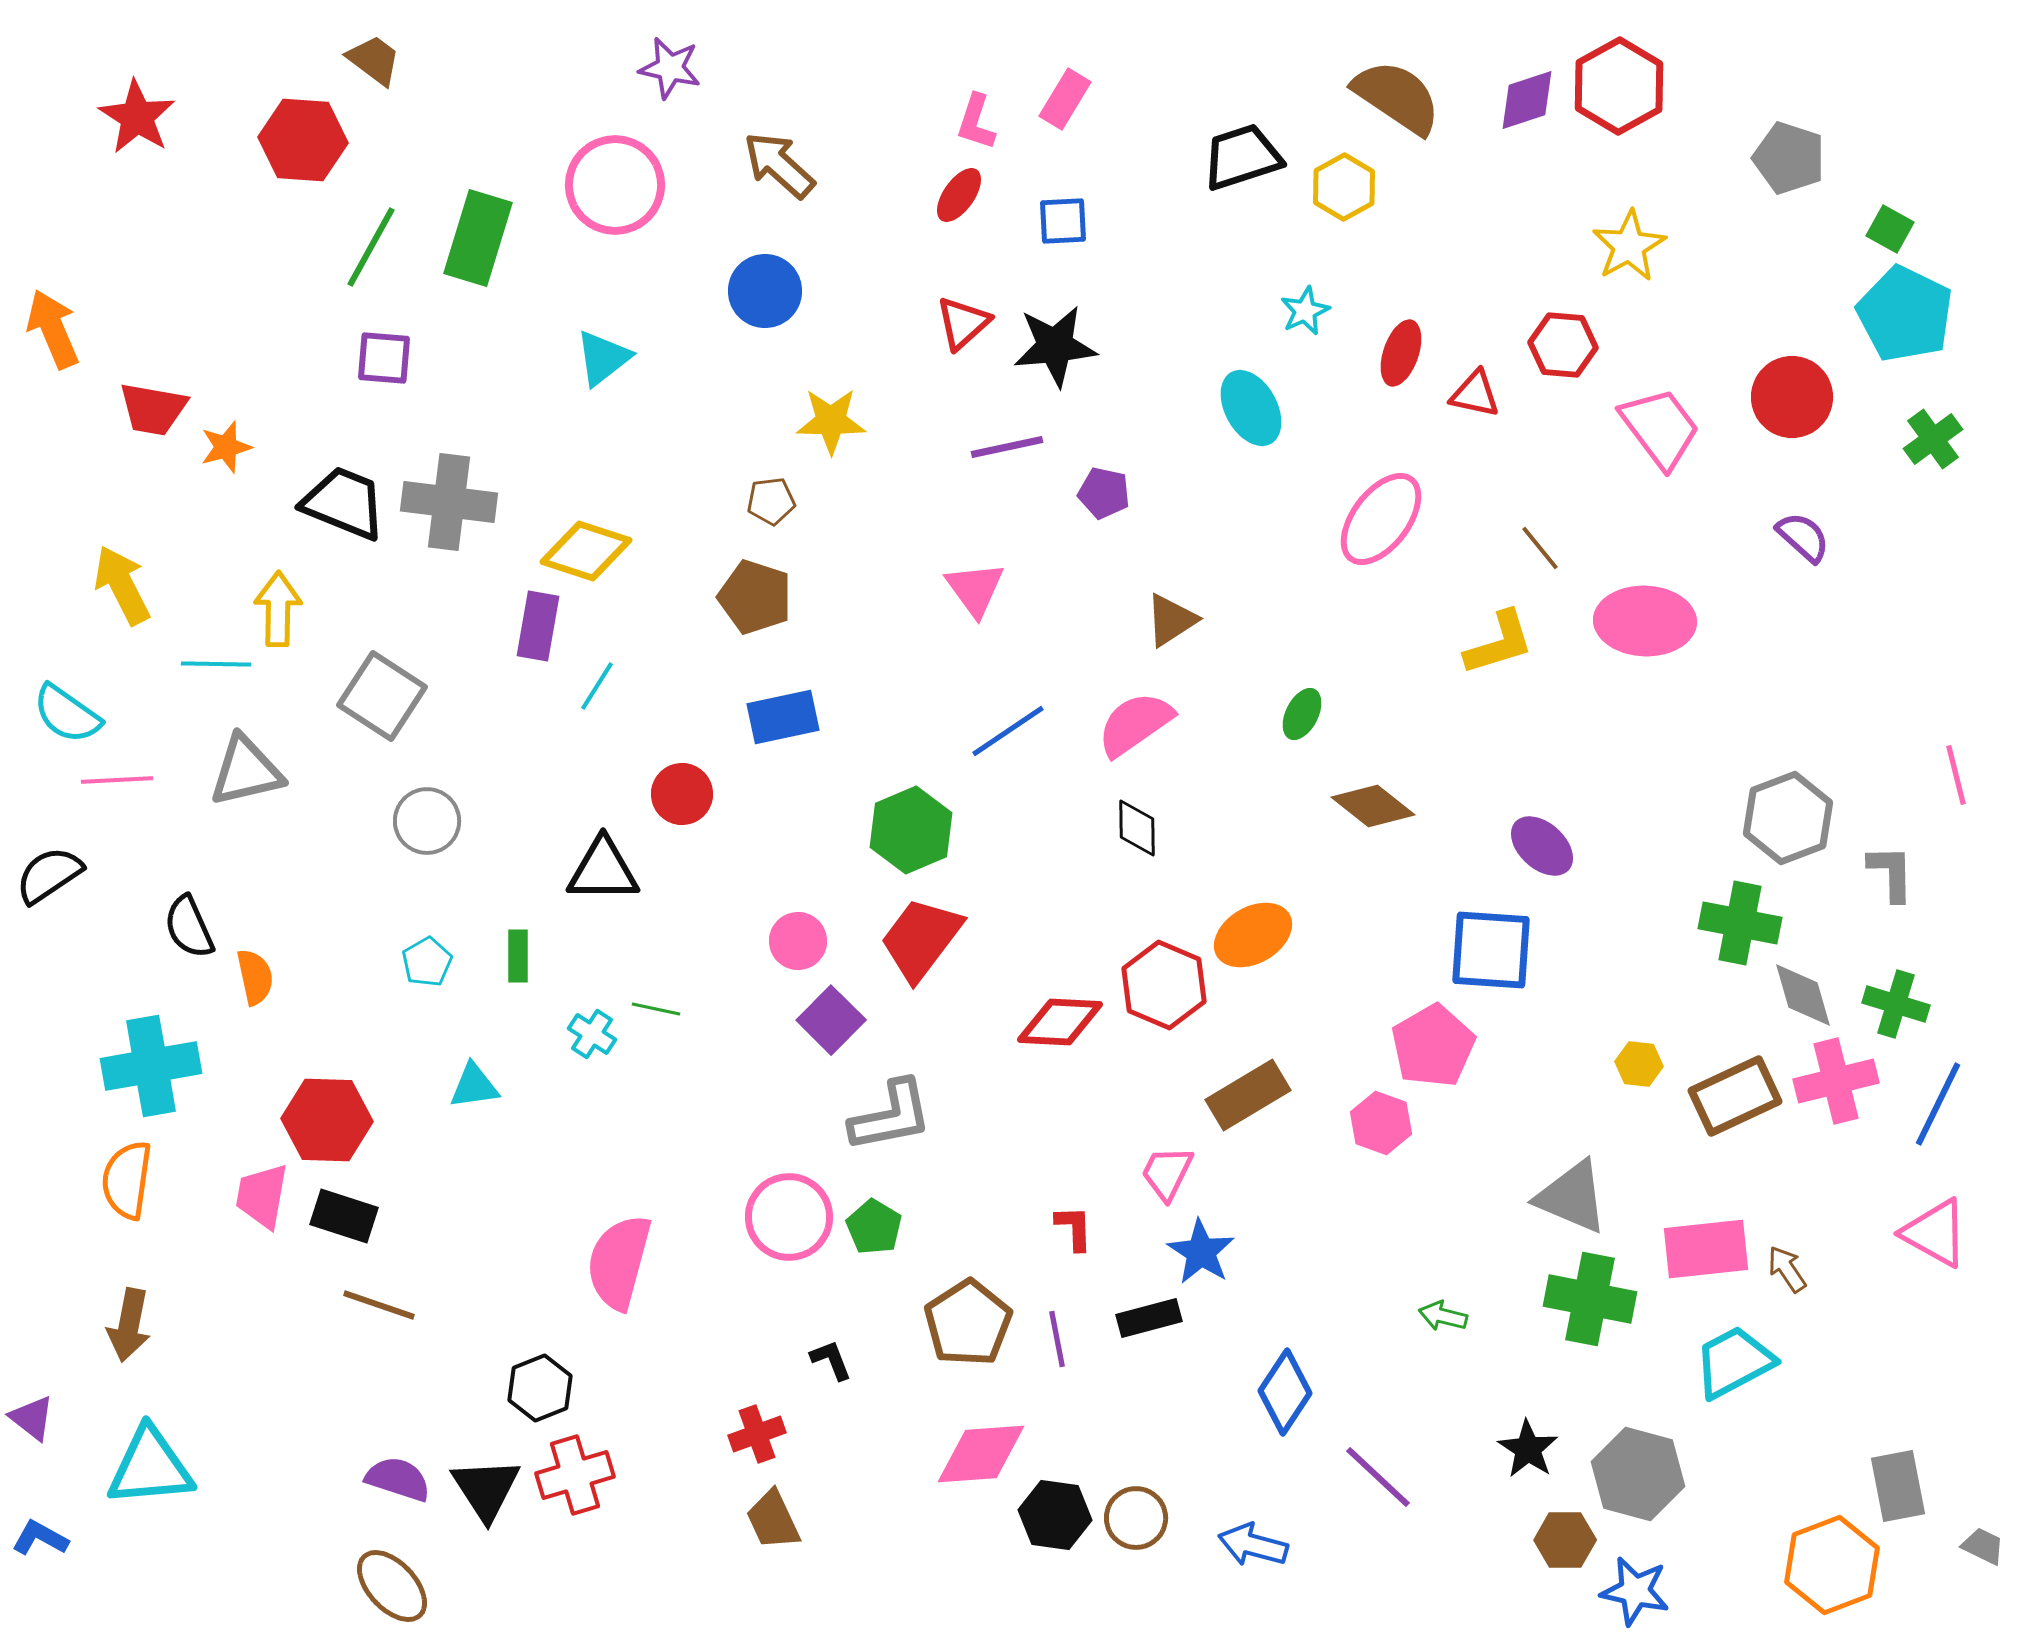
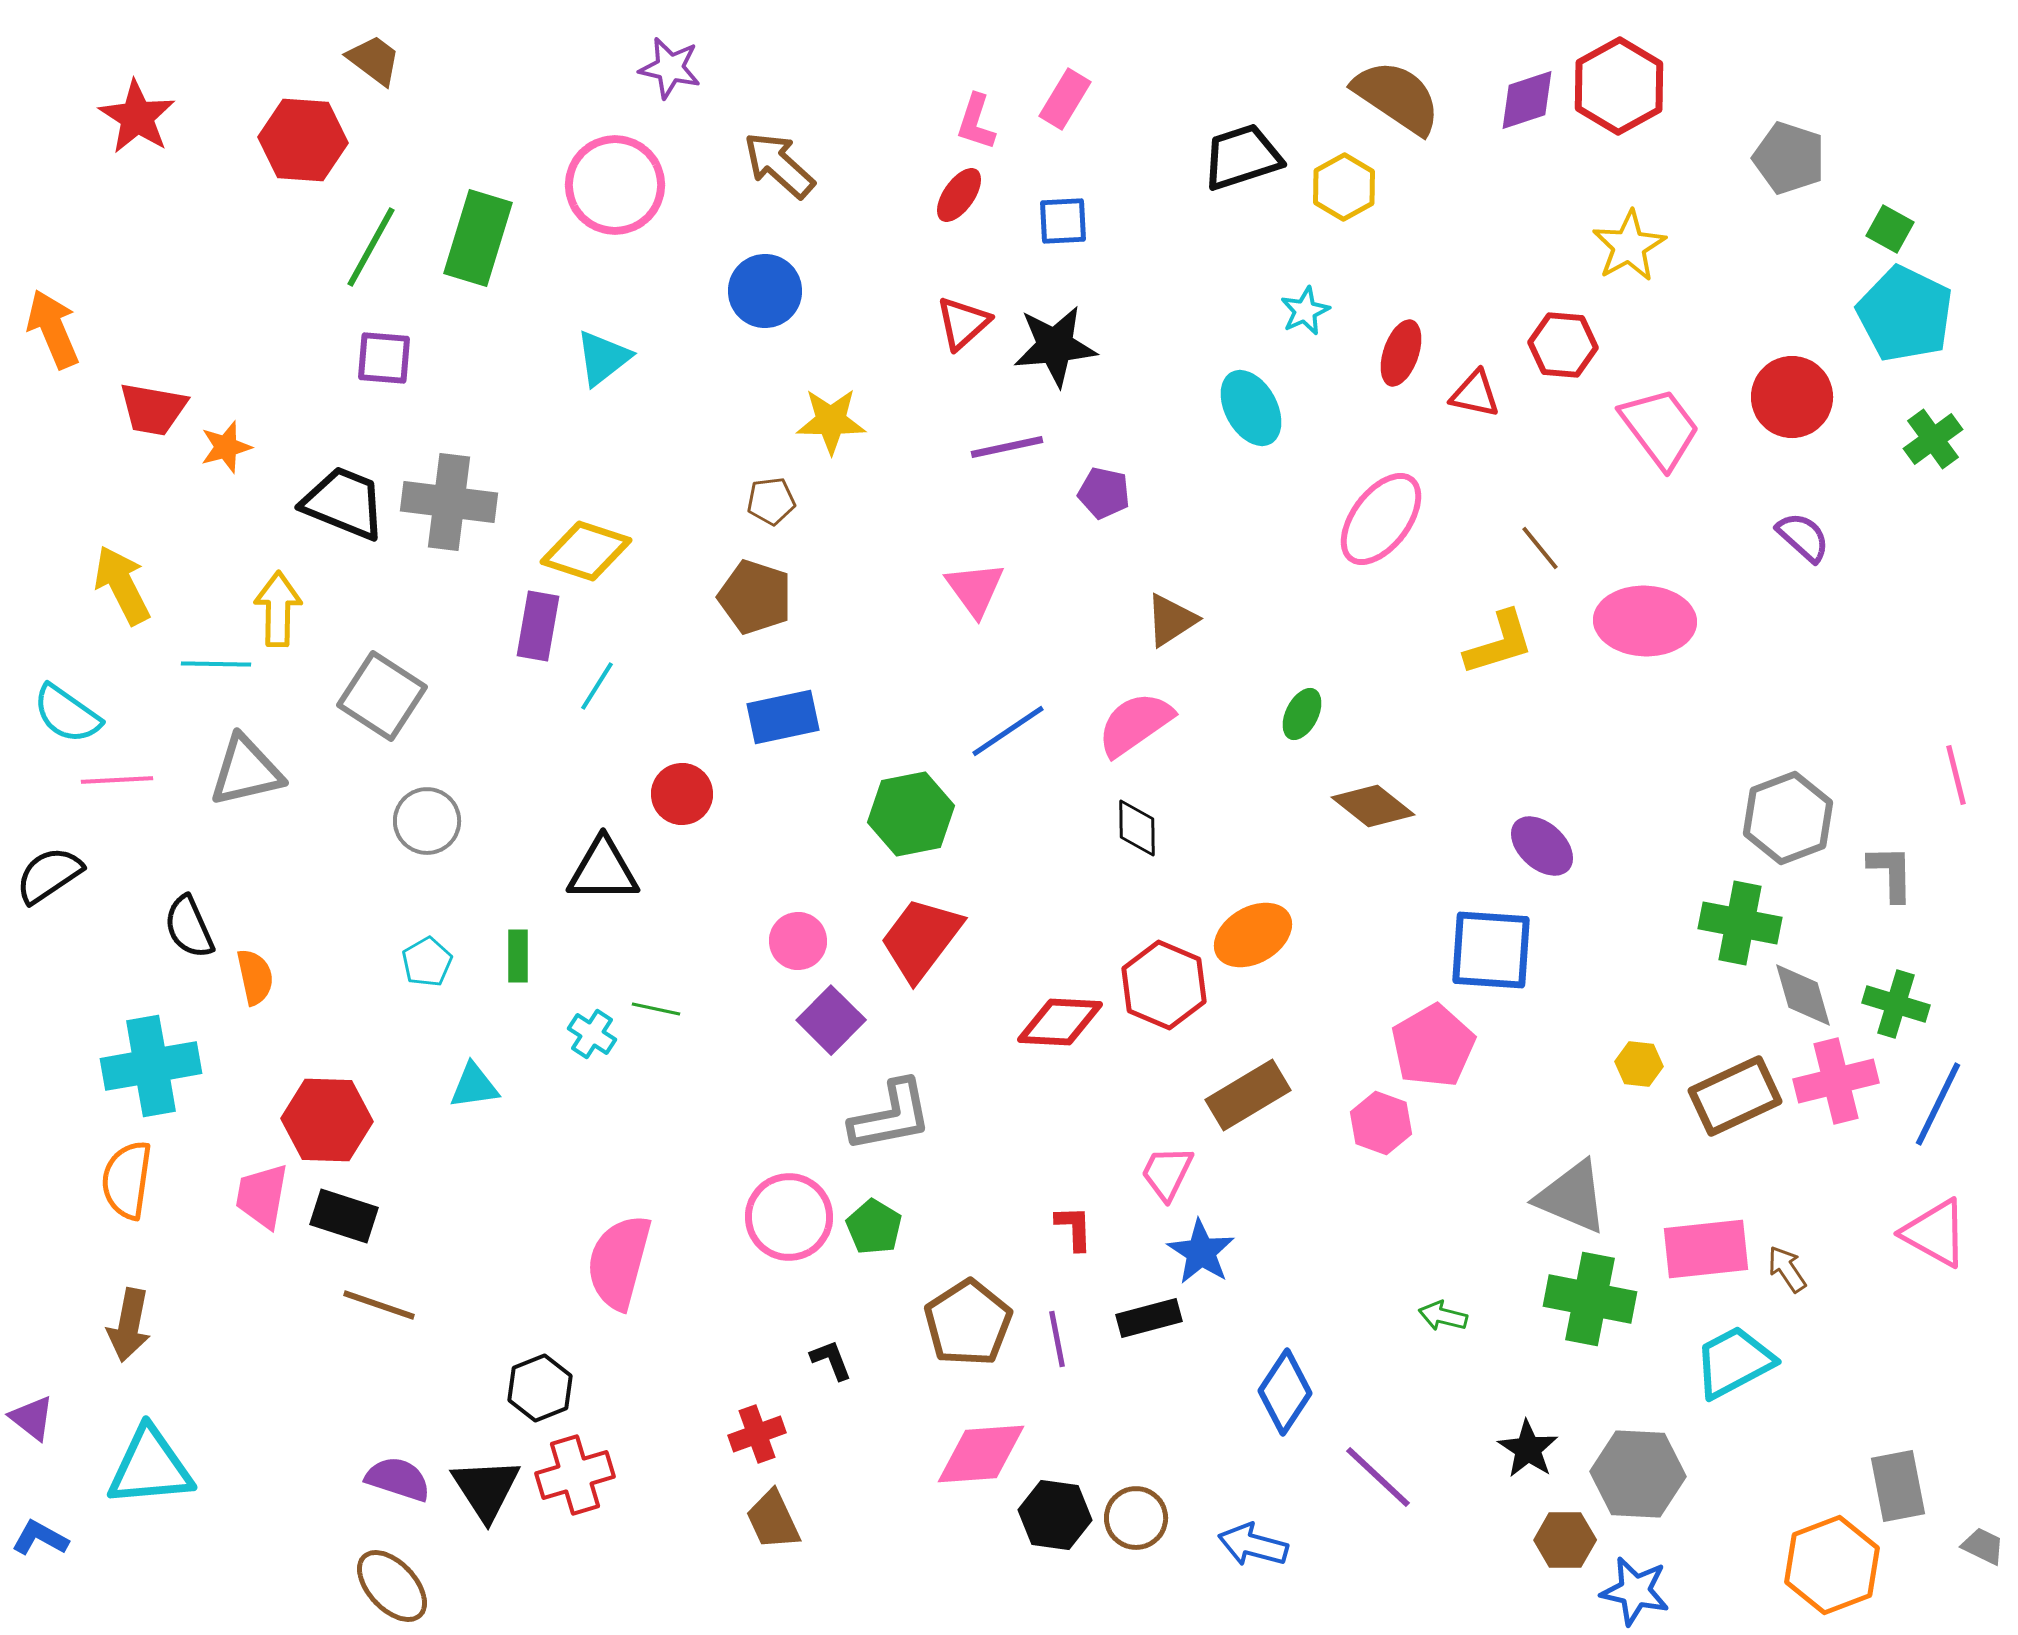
green hexagon at (911, 830): moved 16 px up; rotated 12 degrees clockwise
gray hexagon at (1638, 1474): rotated 12 degrees counterclockwise
